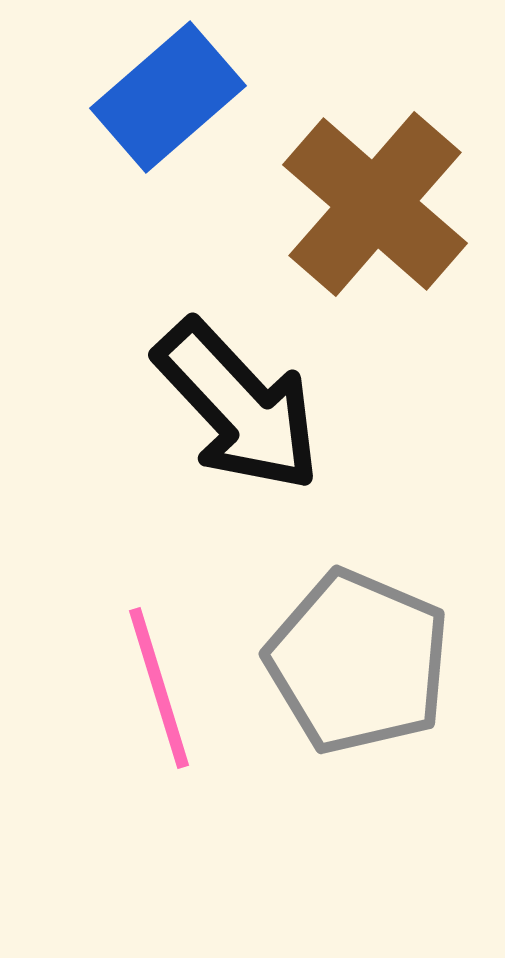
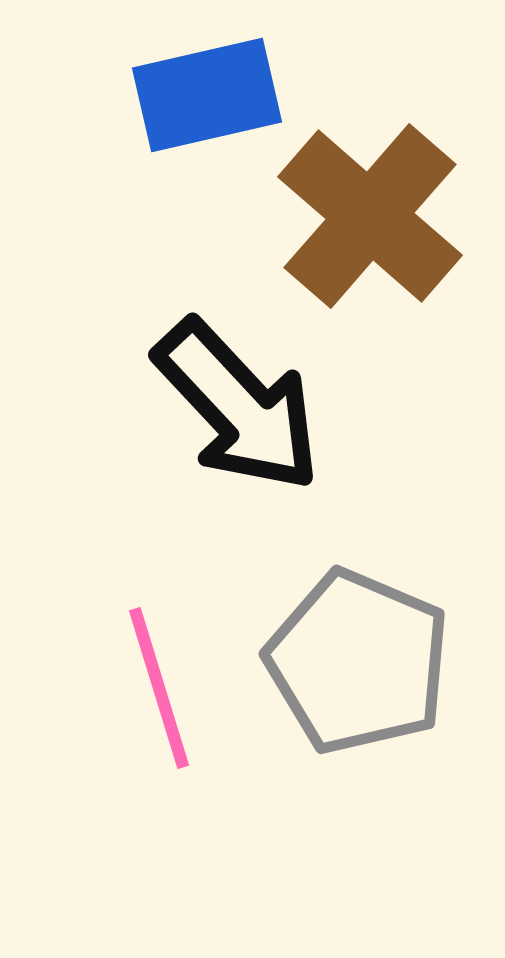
blue rectangle: moved 39 px right, 2 px up; rotated 28 degrees clockwise
brown cross: moved 5 px left, 12 px down
